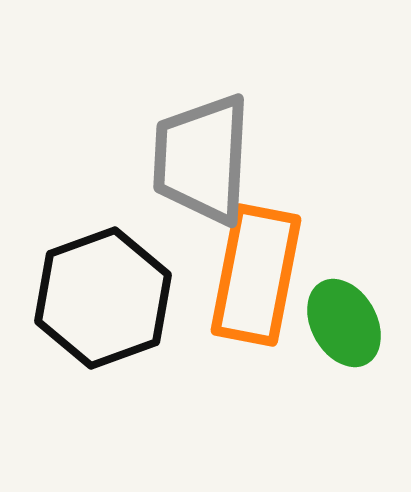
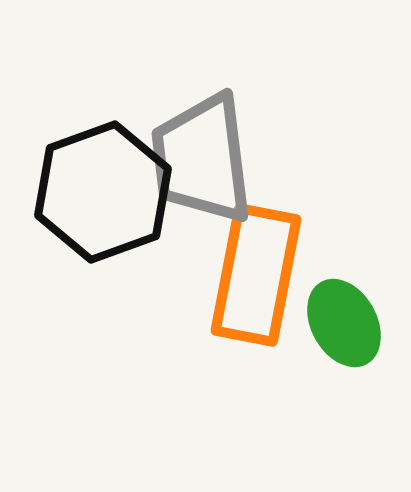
gray trapezoid: rotated 10 degrees counterclockwise
black hexagon: moved 106 px up
